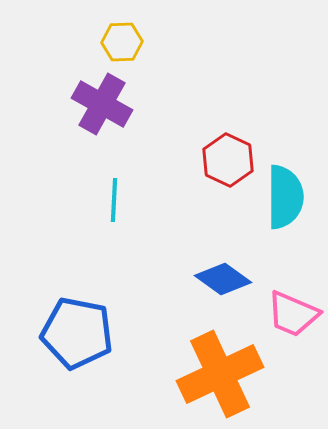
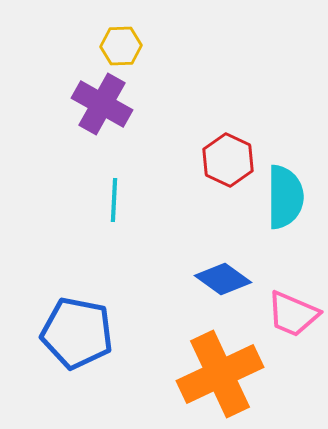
yellow hexagon: moved 1 px left, 4 px down
